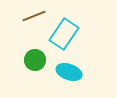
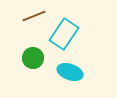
green circle: moved 2 px left, 2 px up
cyan ellipse: moved 1 px right
